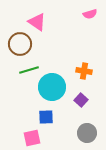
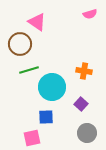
purple square: moved 4 px down
